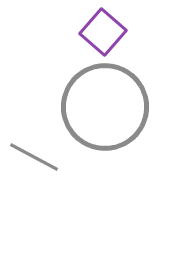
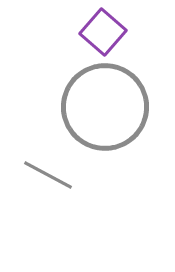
gray line: moved 14 px right, 18 px down
